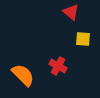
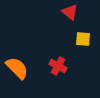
red triangle: moved 1 px left
orange semicircle: moved 6 px left, 7 px up
